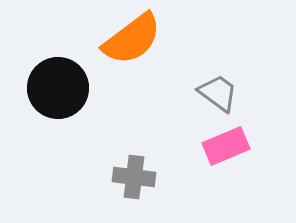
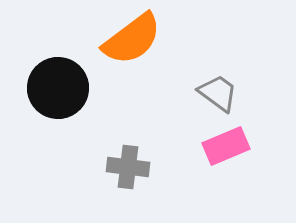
gray cross: moved 6 px left, 10 px up
